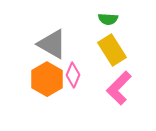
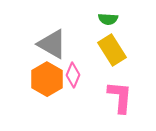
pink L-shape: moved 1 px right, 9 px down; rotated 140 degrees clockwise
